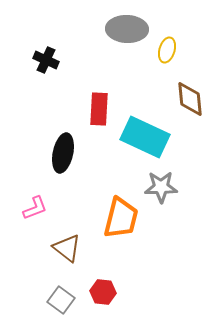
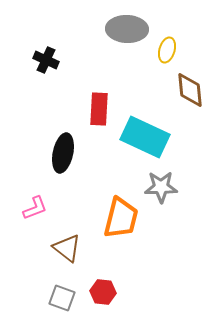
brown diamond: moved 9 px up
gray square: moved 1 px right, 2 px up; rotated 16 degrees counterclockwise
